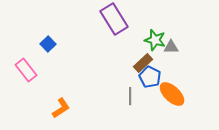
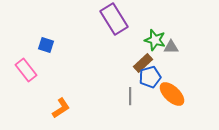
blue square: moved 2 px left, 1 px down; rotated 28 degrees counterclockwise
blue pentagon: rotated 30 degrees clockwise
